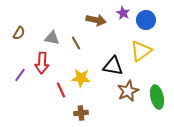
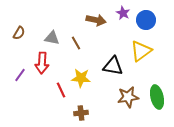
brown star: moved 6 px down; rotated 15 degrees clockwise
